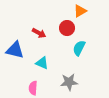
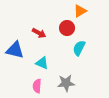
gray star: moved 3 px left, 1 px down
pink semicircle: moved 4 px right, 2 px up
